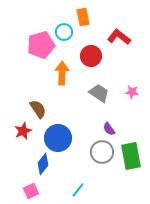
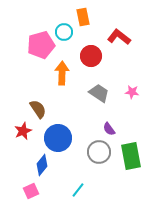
gray circle: moved 3 px left
blue diamond: moved 1 px left, 1 px down
